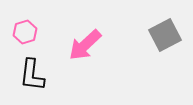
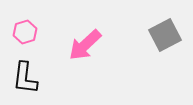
black L-shape: moved 7 px left, 3 px down
